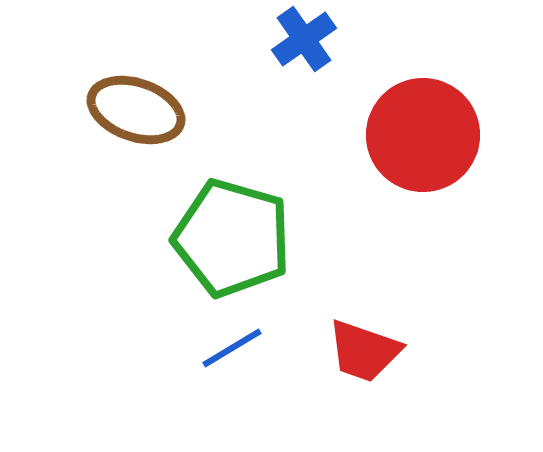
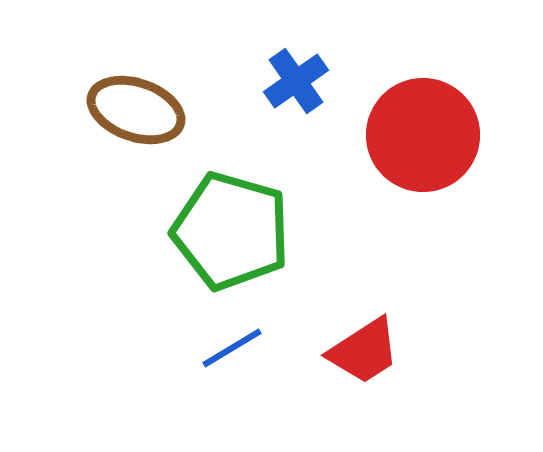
blue cross: moved 8 px left, 42 px down
green pentagon: moved 1 px left, 7 px up
red trapezoid: rotated 52 degrees counterclockwise
